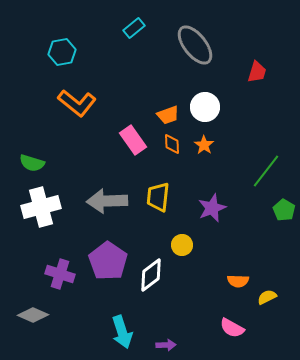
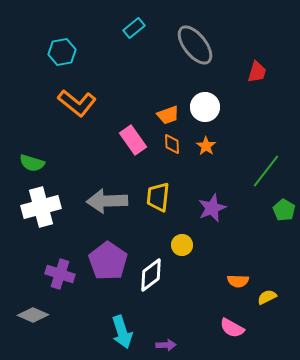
orange star: moved 2 px right, 1 px down
